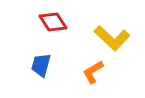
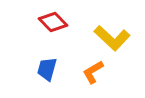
red diamond: rotated 12 degrees counterclockwise
blue trapezoid: moved 6 px right, 4 px down
